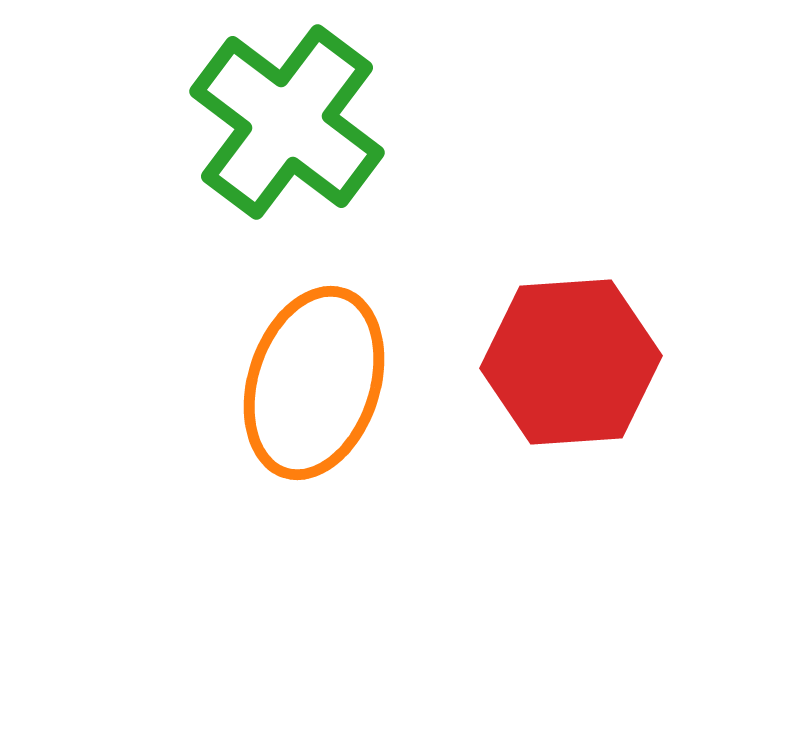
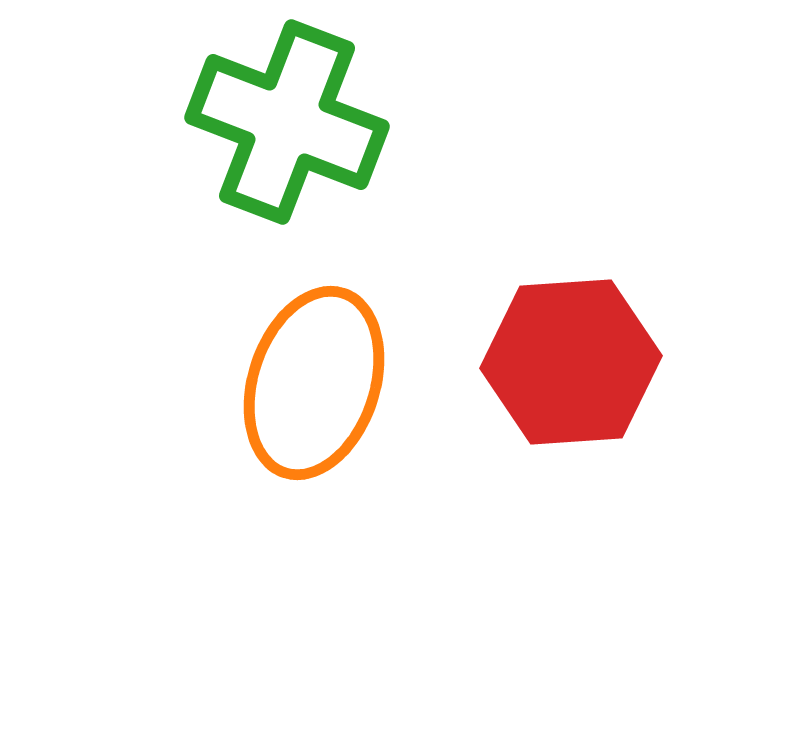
green cross: rotated 16 degrees counterclockwise
